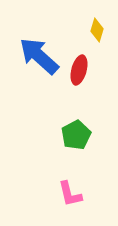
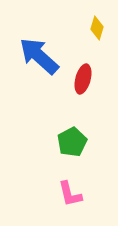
yellow diamond: moved 2 px up
red ellipse: moved 4 px right, 9 px down
green pentagon: moved 4 px left, 7 px down
